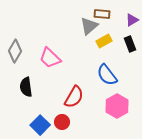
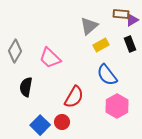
brown rectangle: moved 19 px right
yellow rectangle: moved 3 px left, 4 px down
black semicircle: rotated 18 degrees clockwise
